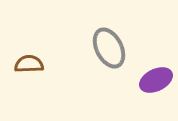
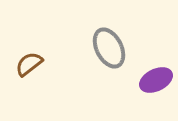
brown semicircle: rotated 36 degrees counterclockwise
